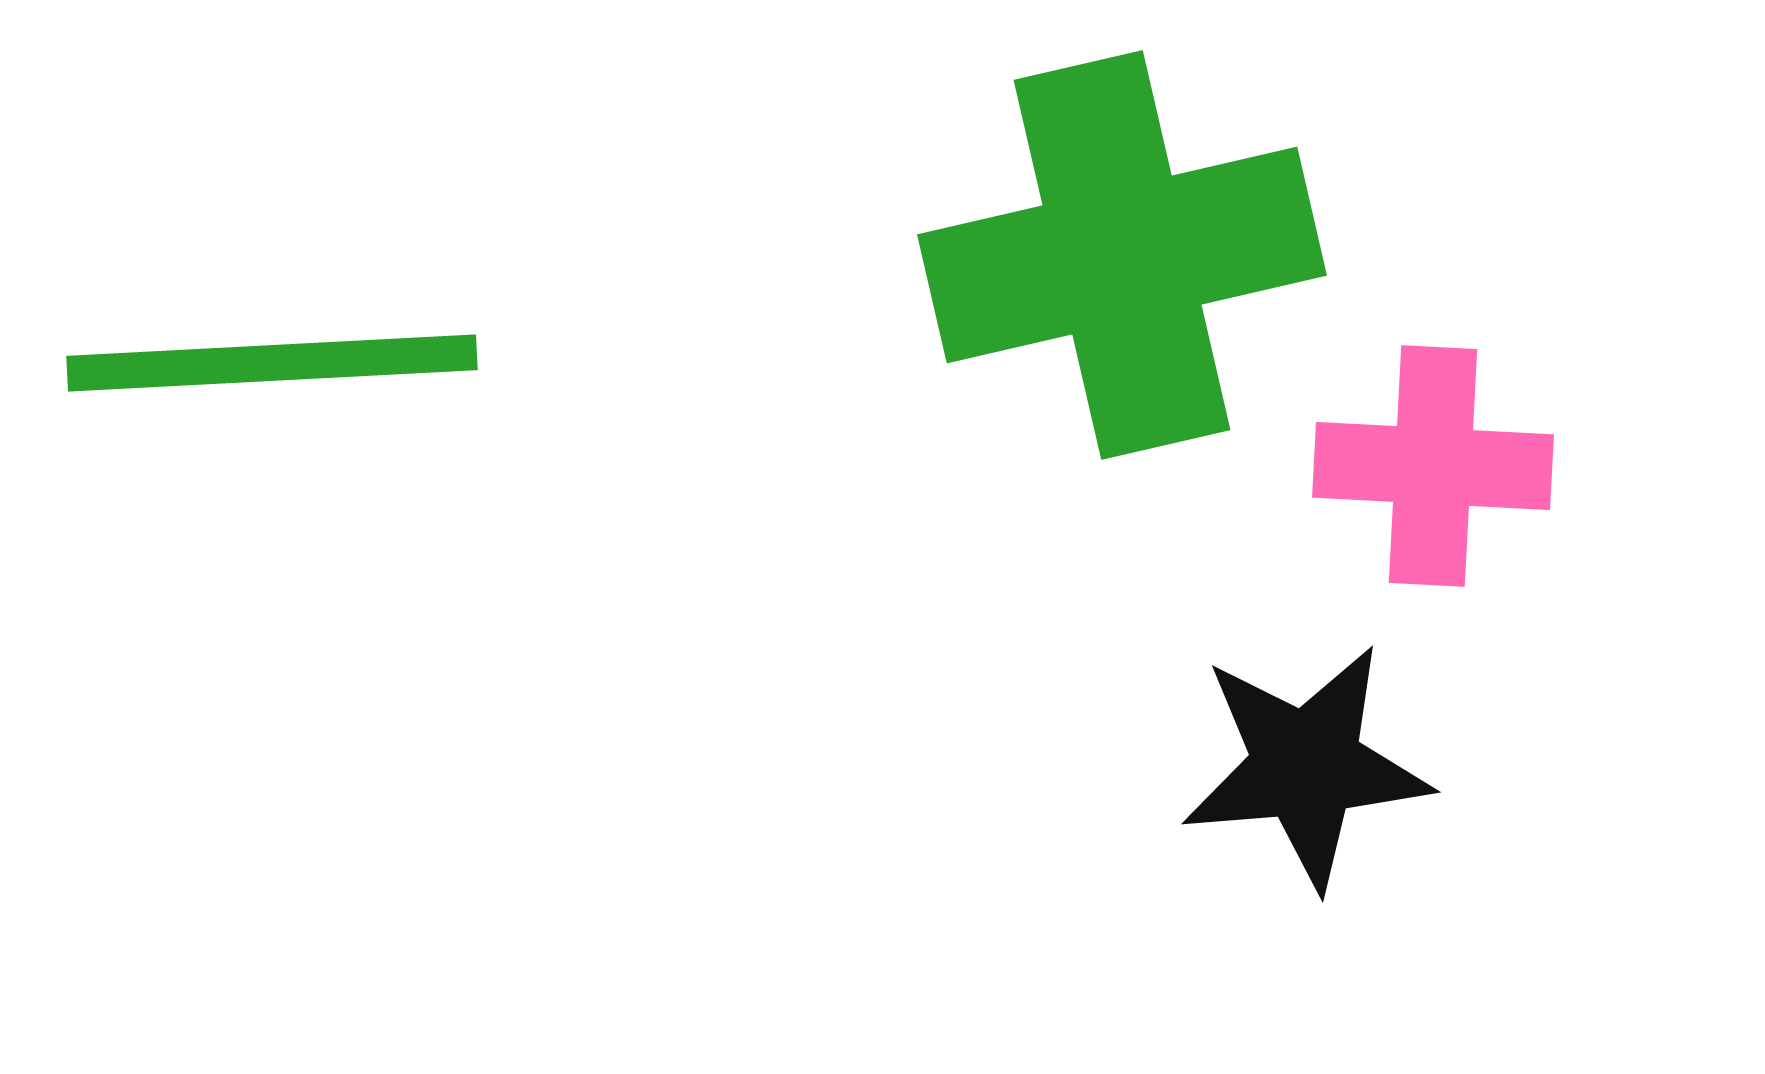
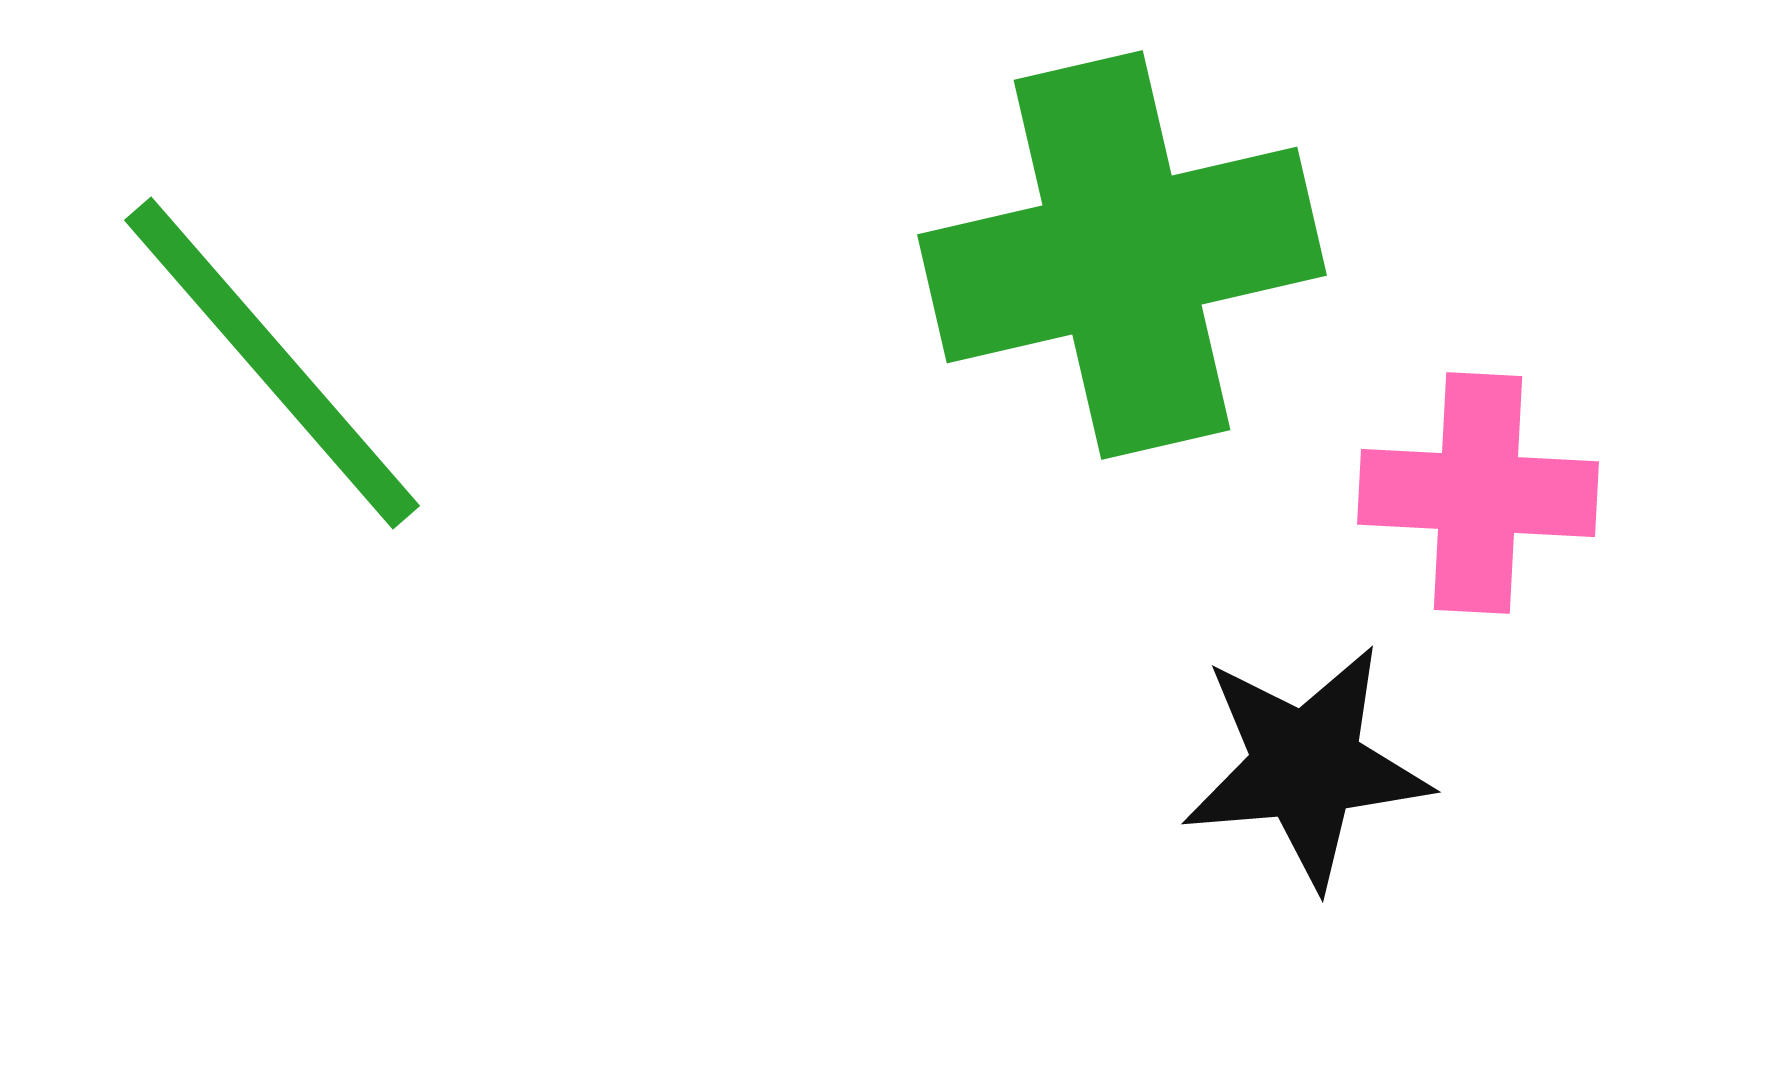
green line: rotated 52 degrees clockwise
pink cross: moved 45 px right, 27 px down
